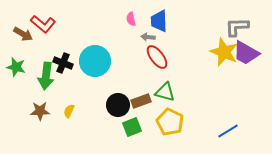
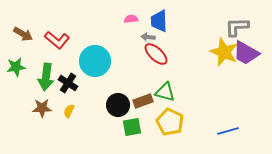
pink semicircle: rotated 96 degrees clockwise
red L-shape: moved 14 px right, 16 px down
red ellipse: moved 1 px left, 3 px up; rotated 10 degrees counterclockwise
black cross: moved 5 px right, 20 px down; rotated 12 degrees clockwise
green star: rotated 24 degrees counterclockwise
green arrow: moved 1 px down
brown rectangle: moved 2 px right
brown star: moved 2 px right, 3 px up
green square: rotated 12 degrees clockwise
blue line: rotated 15 degrees clockwise
